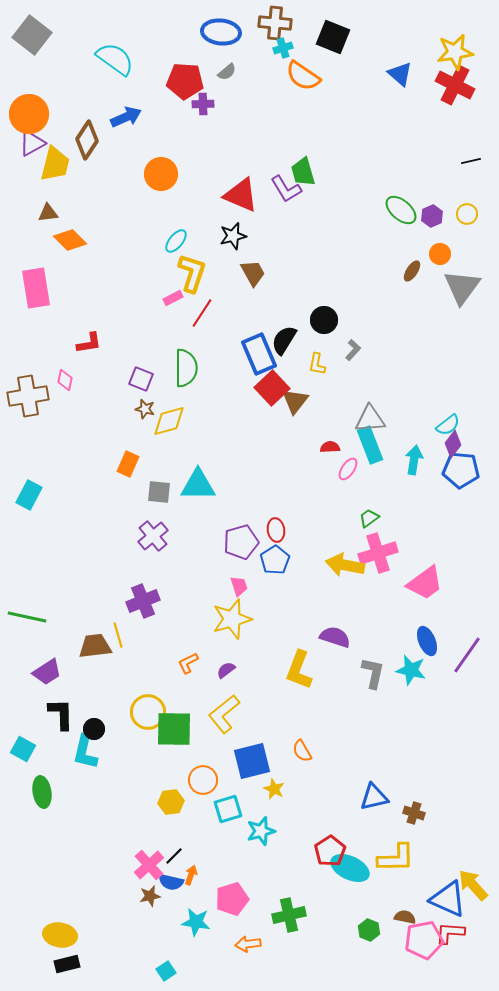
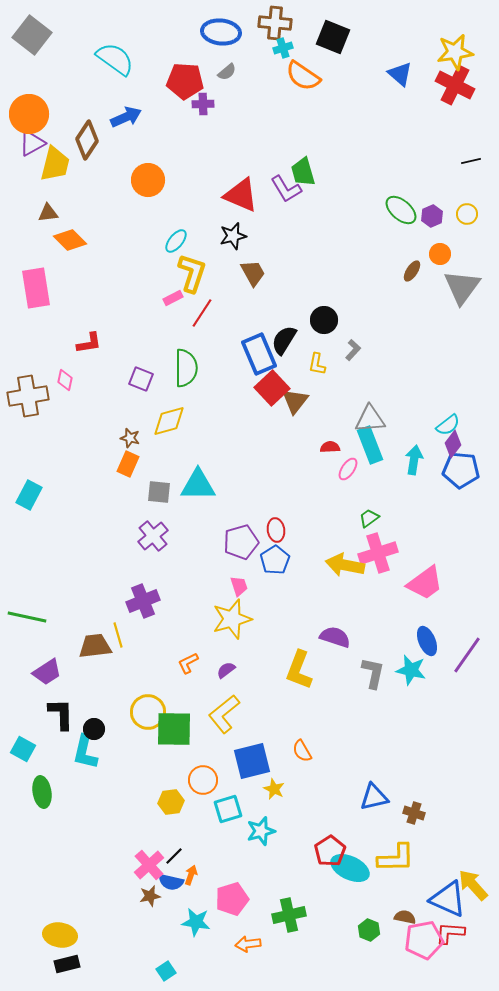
orange circle at (161, 174): moved 13 px left, 6 px down
brown star at (145, 409): moved 15 px left, 29 px down
